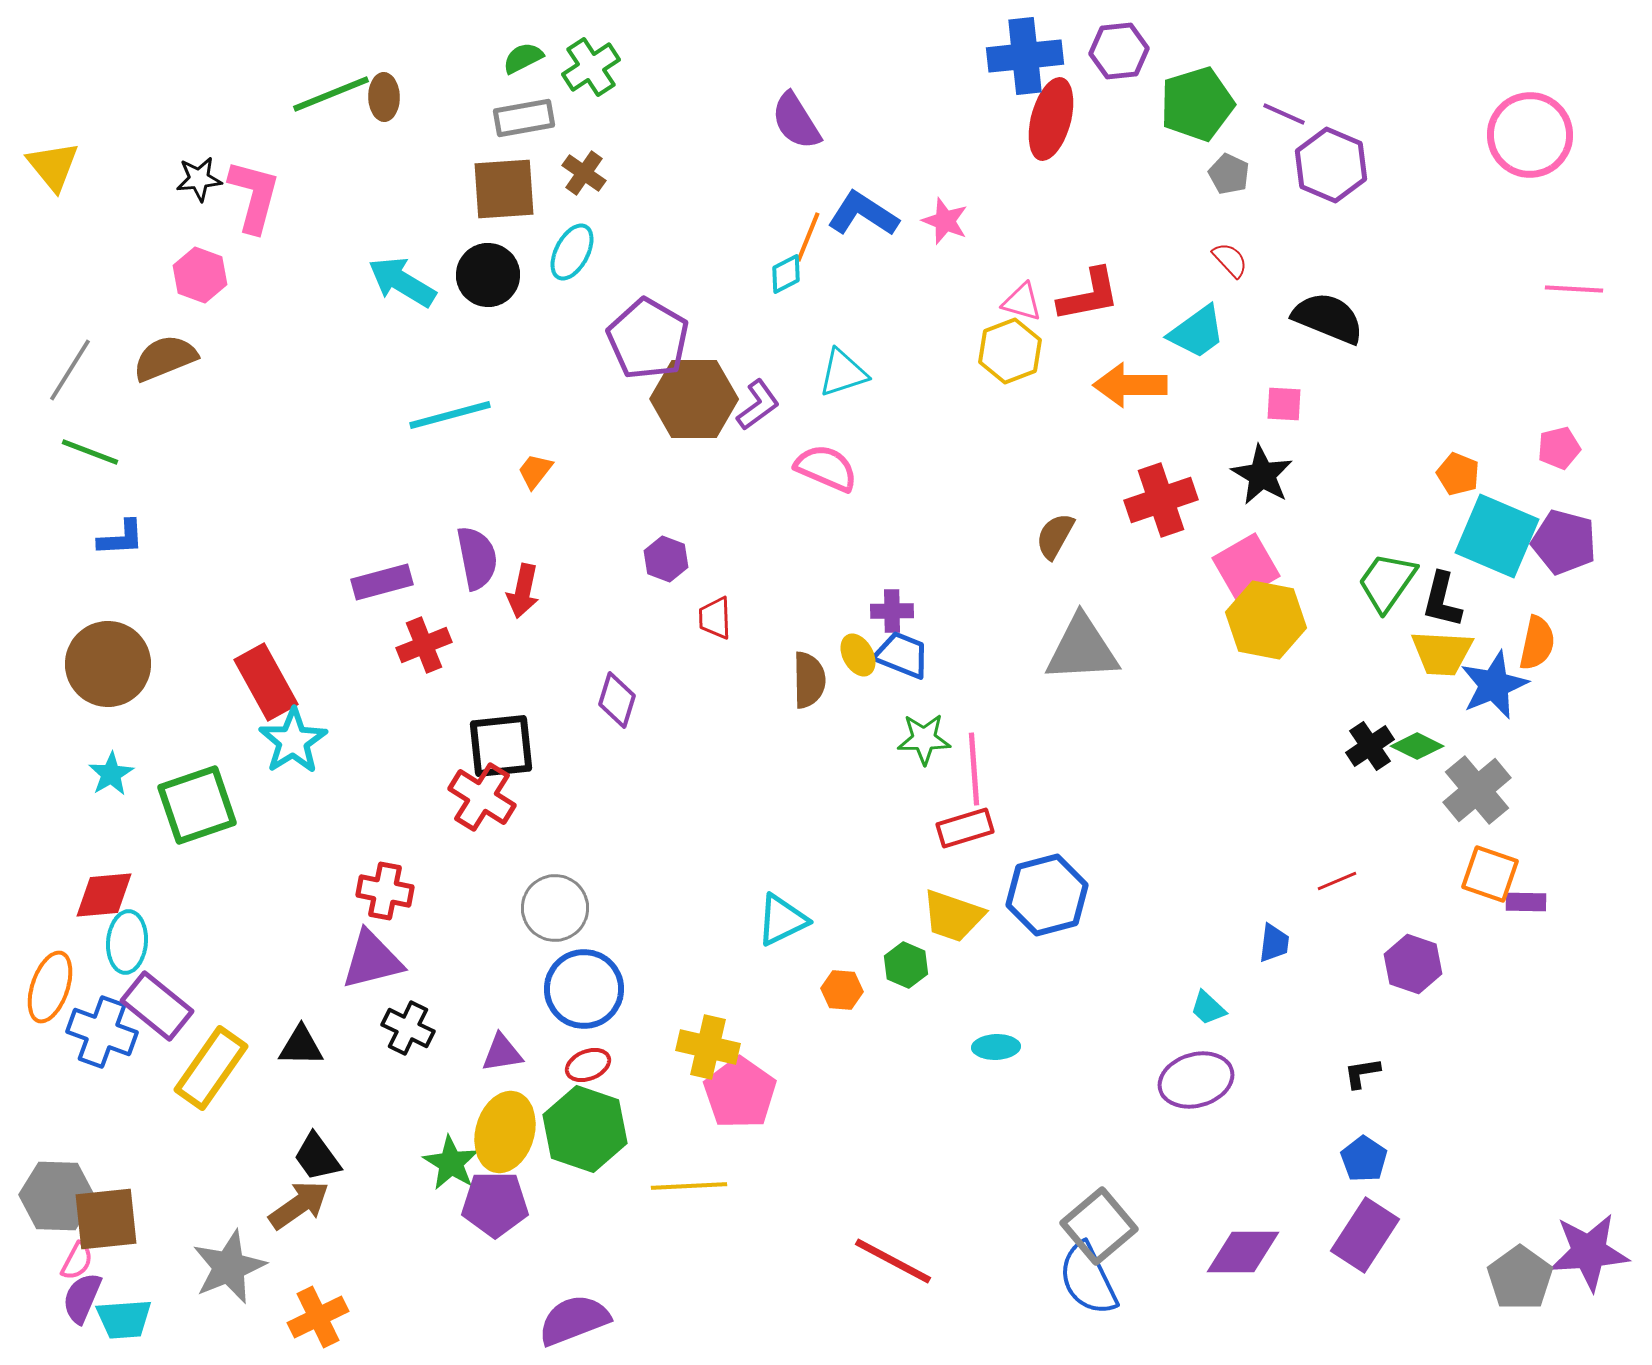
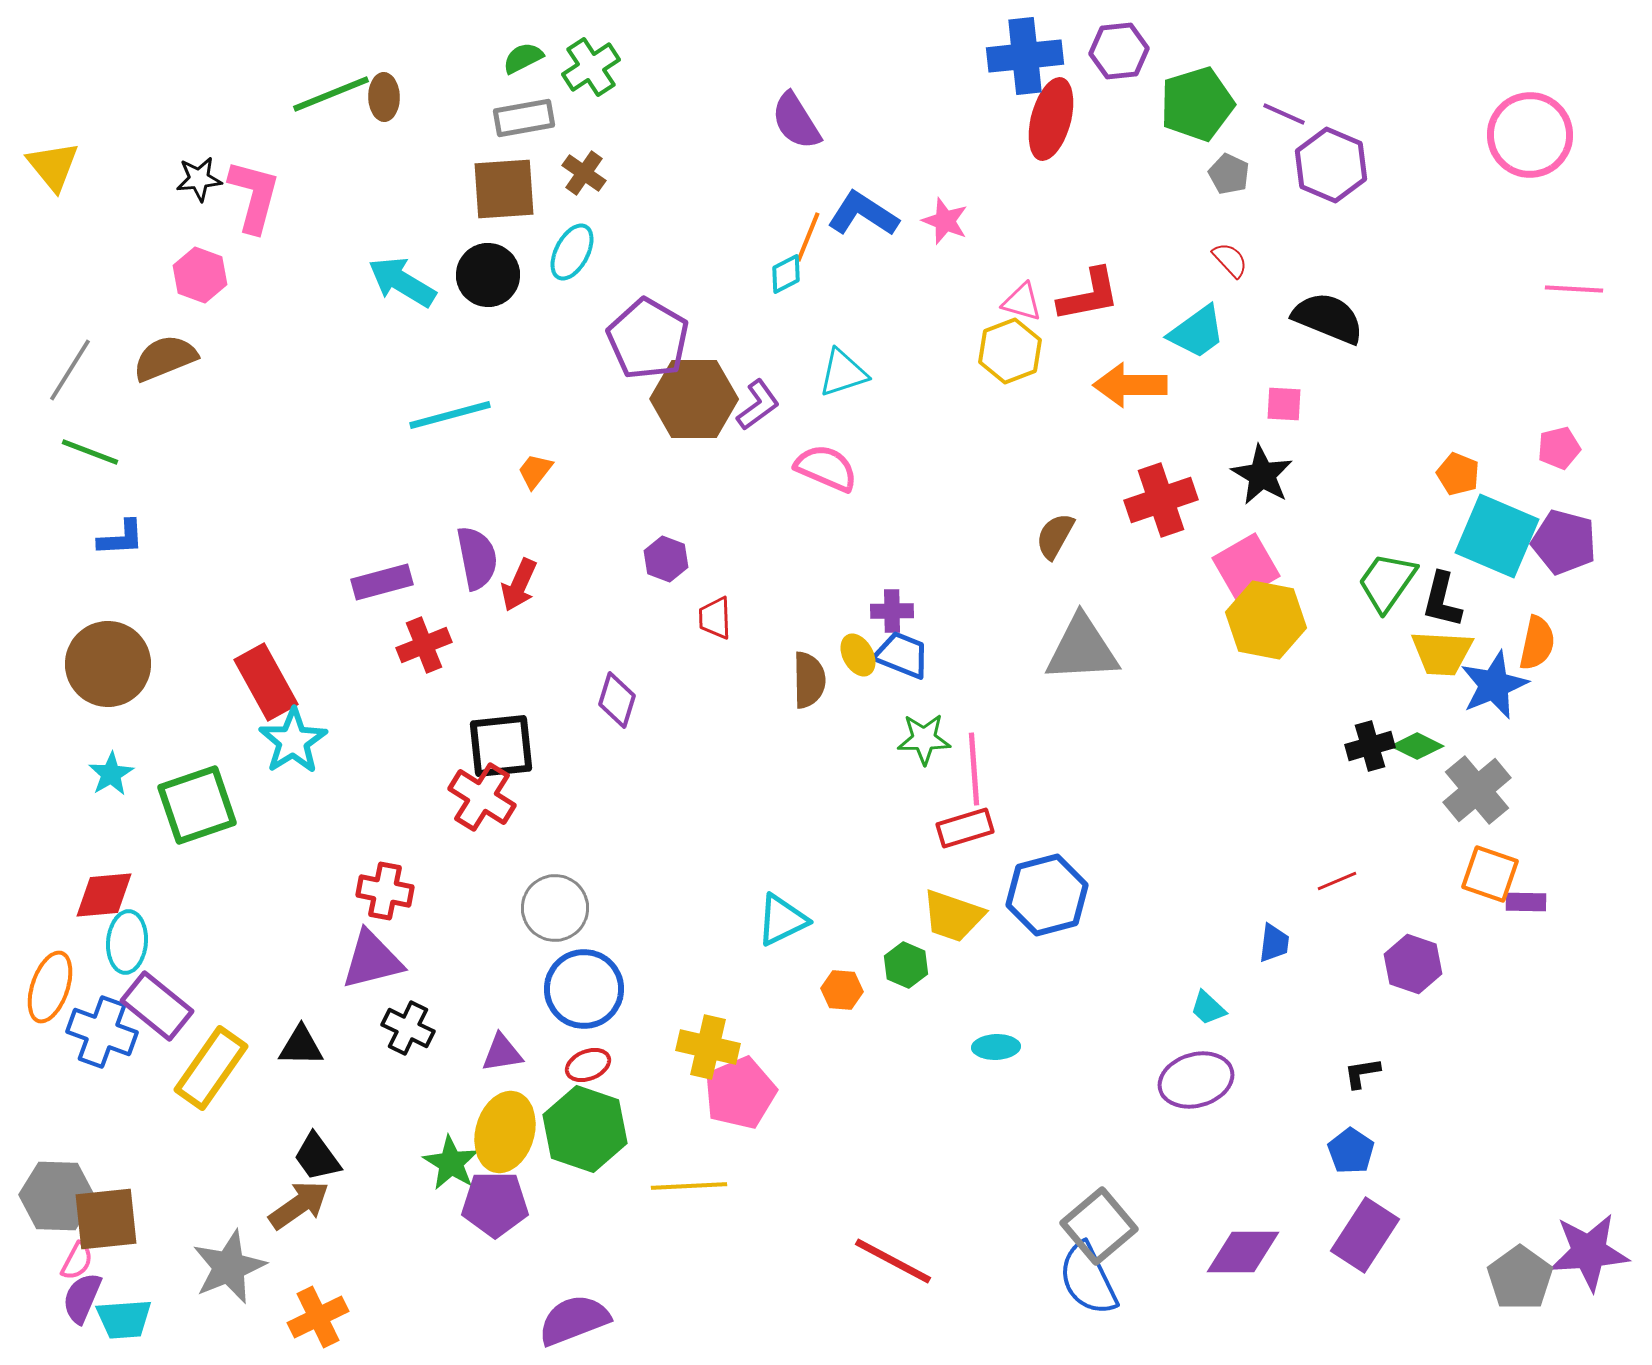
red arrow at (523, 591): moved 4 px left, 6 px up; rotated 12 degrees clockwise
black cross at (1370, 746): rotated 18 degrees clockwise
pink pentagon at (740, 1093): rotated 14 degrees clockwise
blue pentagon at (1364, 1159): moved 13 px left, 8 px up
